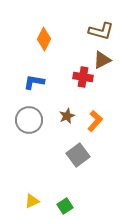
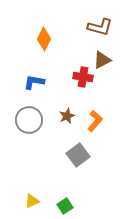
brown L-shape: moved 1 px left, 4 px up
